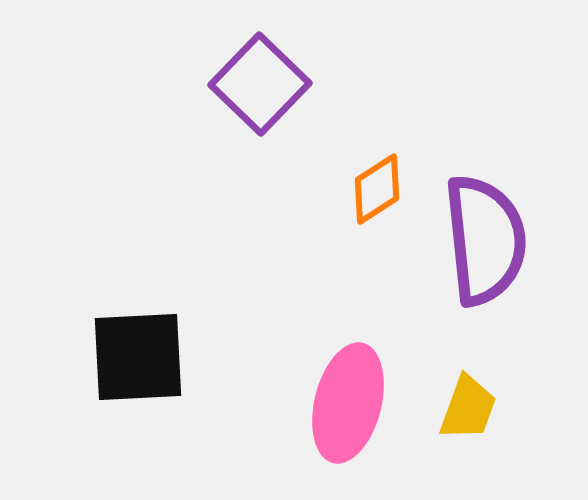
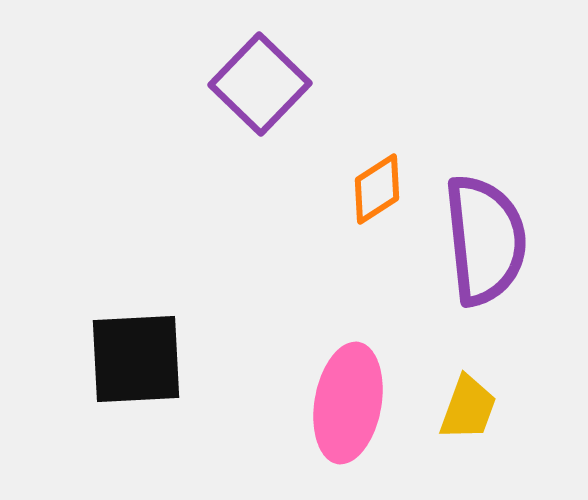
black square: moved 2 px left, 2 px down
pink ellipse: rotated 4 degrees counterclockwise
